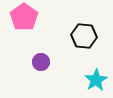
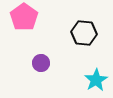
black hexagon: moved 3 px up
purple circle: moved 1 px down
